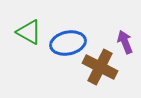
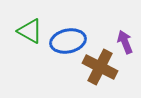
green triangle: moved 1 px right, 1 px up
blue ellipse: moved 2 px up
